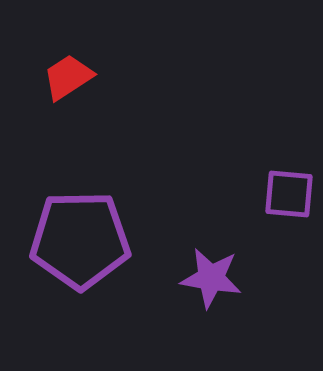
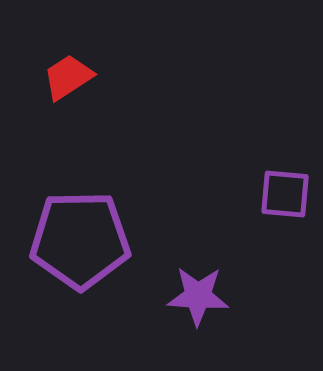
purple square: moved 4 px left
purple star: moved 13 px left, 18 px down; rotated 6 degrees counterclockwise
